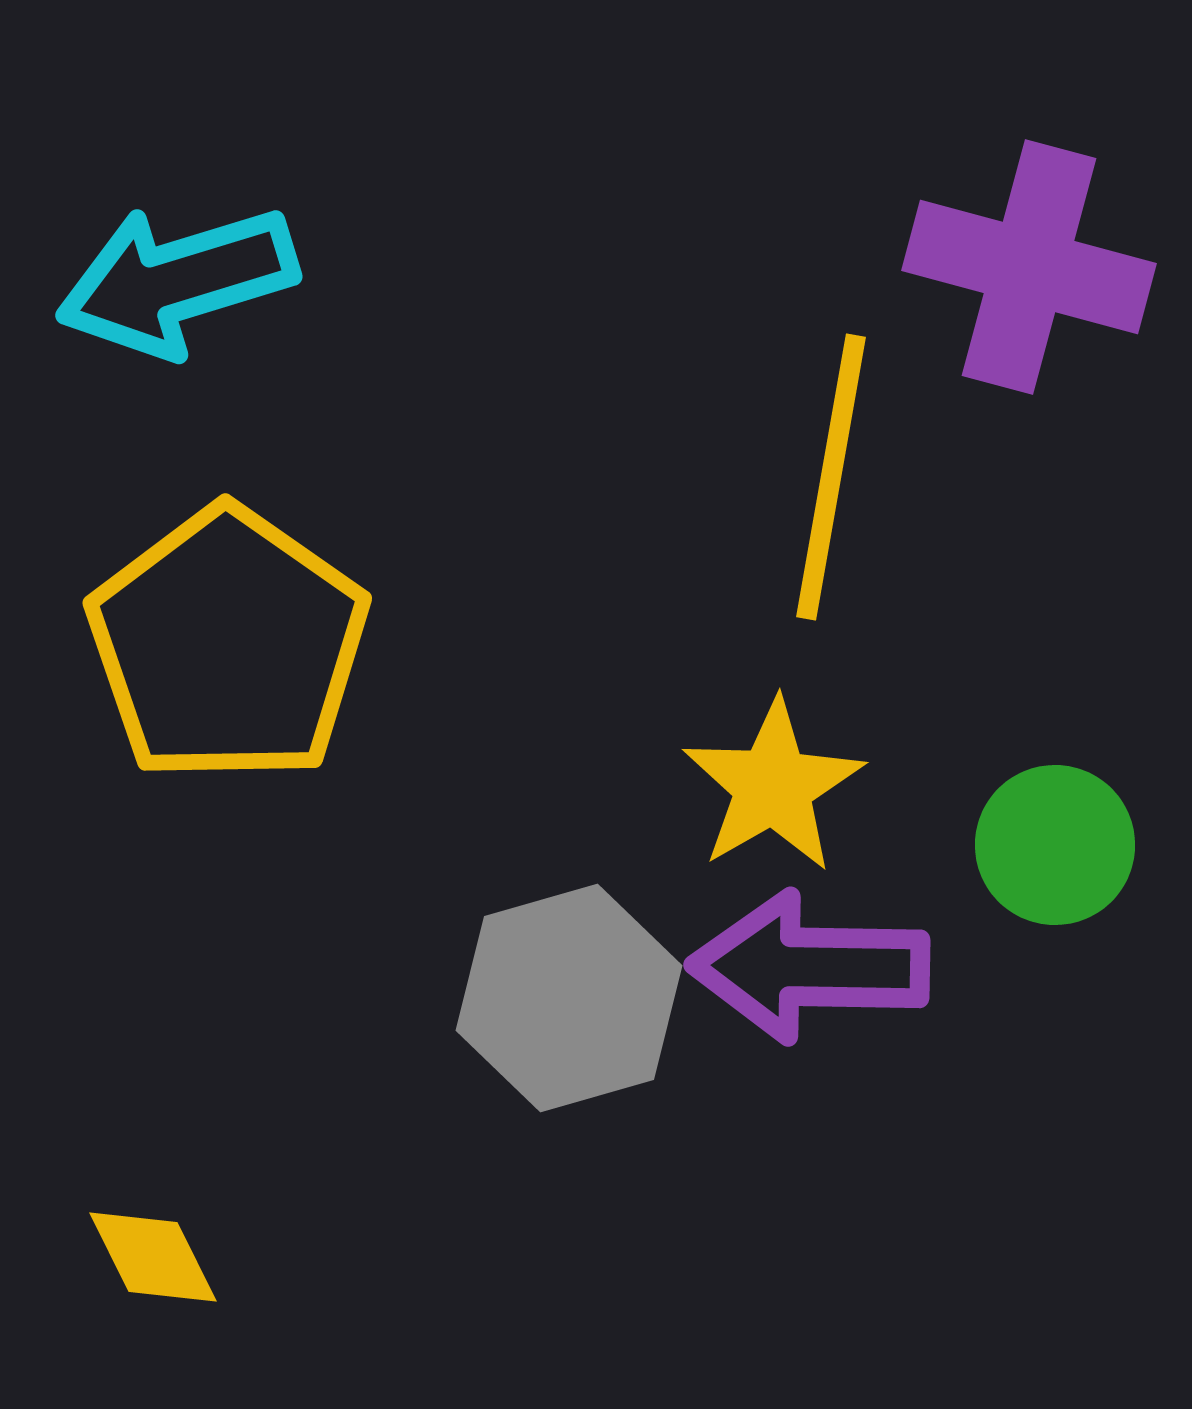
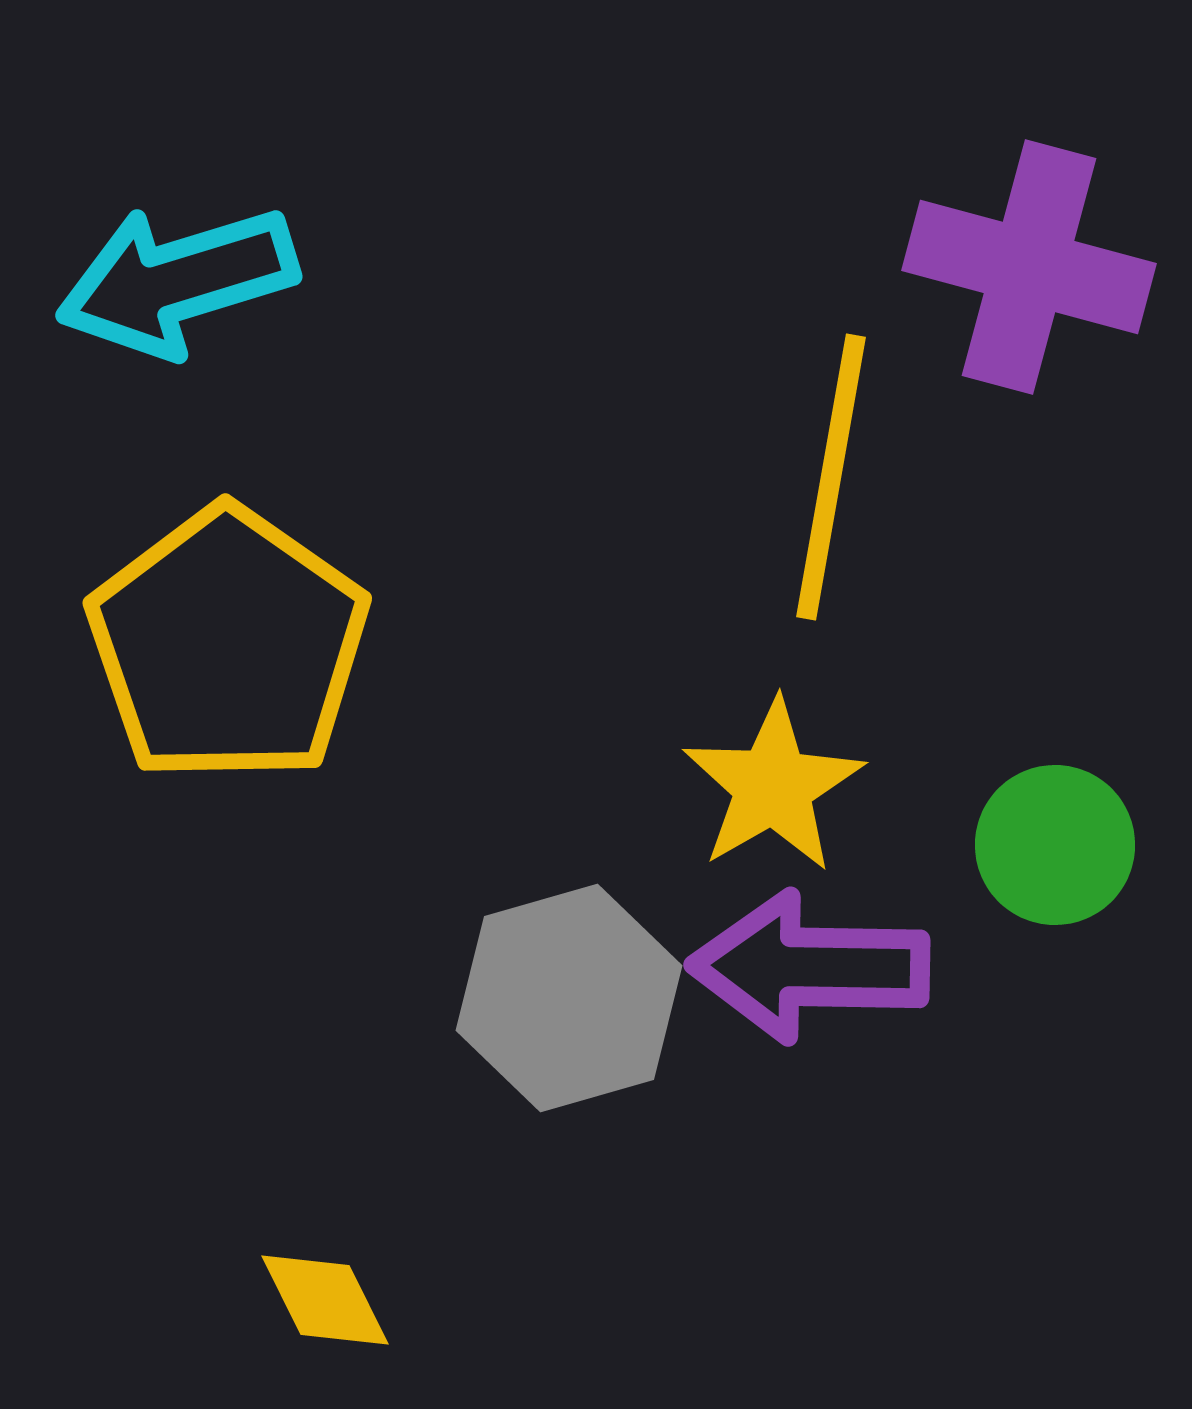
yellow diamond: moved 172 px right, 43 px down
